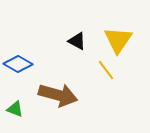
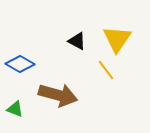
yellow triangle: moved 1 px left, 1 px up
blue diamond: moved 2 px right
